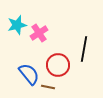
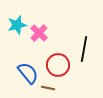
pink cross: rotated 12 degrees counterclockwise
blue semicircle: moved 1 px left, 1 px up
brown line: moved 1 px down
